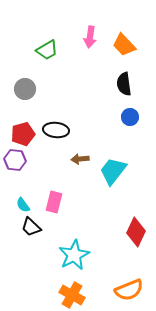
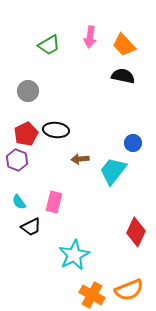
green trapezoid: moved 2 px right, 5 px up
black semicircle: moved 1 px left, 8 px up; rotated 110 degrees clockwise
gray circle: moved 3 px right, 2 px down
blue circle: moved 3 px right, 26 px down
red pentagon: moved 3 px right; rotated 10 degrees counterclockwise
purple hexagon: moved 2 px right; rotated 15 degrees clockwise
cyan semicircle: moved 4 px left, 3 px up
black trapezoid: rotated 70 degrees counterclockwise
orange cross: moved 20 px right
